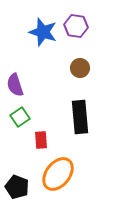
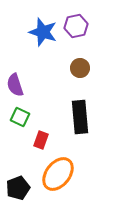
purple hexagon: rotated 20 degrees counterclockwise
green square: rotated 30 degrees counterclockwise
red rectangle: rotated 24 degrees clockwise
black pentagon: moved 1 px right, 1 px down; rotated 30 degrees clockwise
